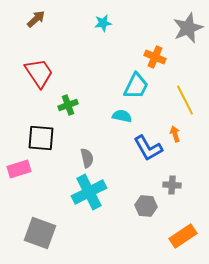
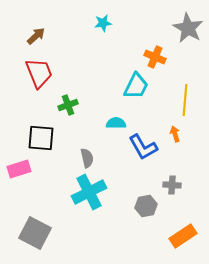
brown arrow: moved 17 px down
gray star: rotated 20 degrees counterclockwise
red trapezoid: rotated 12 degrees clockwise
yellow line: rotated 32 degrees clockwise
cyan semicircle: moved 6 px left, 7 px down; rotated 12 degrees counterclockwise
blue L-shape: moved 5 px left, 1 px up
gray hexagon: rotated 15 degrees counterclockwise
gray square: moved 5 px left; rotated 8 degrees clockwise
